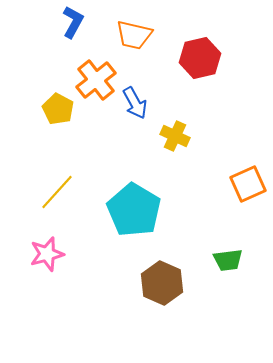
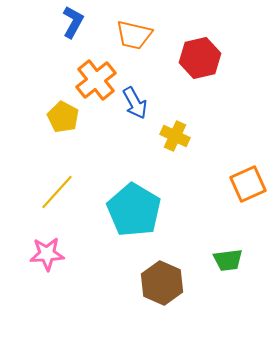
yellow pentagon: moved 5 px right, 8 px down
pink star: rotated 12 degrees clockwise
